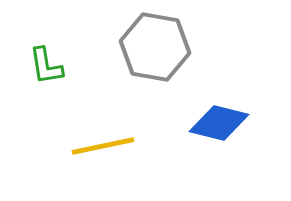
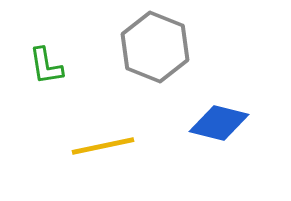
gray hexagon: rotated 12 degrees clockwise
